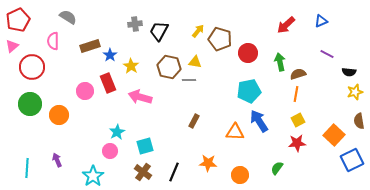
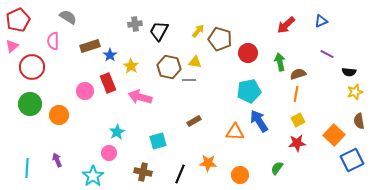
brown rectangle at (194, 121): rotated 32 degrees clockwise
cyan square at (145, 146): moved 13 px right, 5 px up
pink circle at (110, 151): moved 1 px left, 2 px down
brown cross at (143, 172): rotated 24 degrees counterclockwise
black line at (174, 172): moved 6 px right, 2 px down
